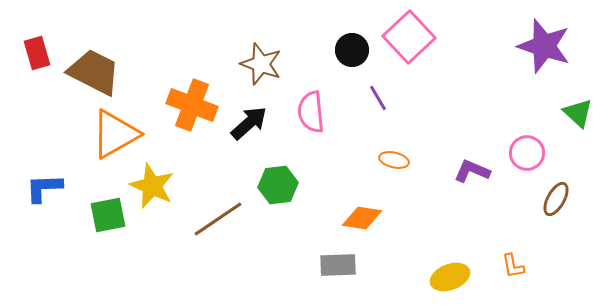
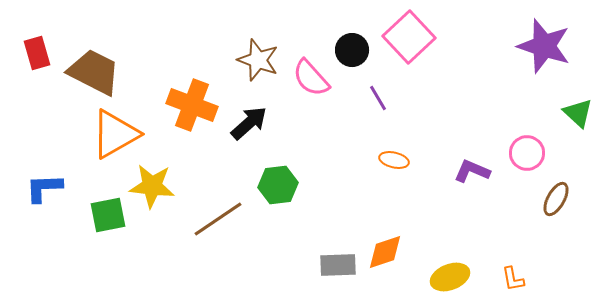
brown star: moved 3 px left, 4 px up
pink semicircle: moved 34 px up; rotated 36 degrees counterclockwise
yellow star: rotated 18 degrees counterclockwise
orange diamond: moved 23 px right, 34 px down; rotated 27 degrees counterclockwise
orange L-shape: moved 13 px down
